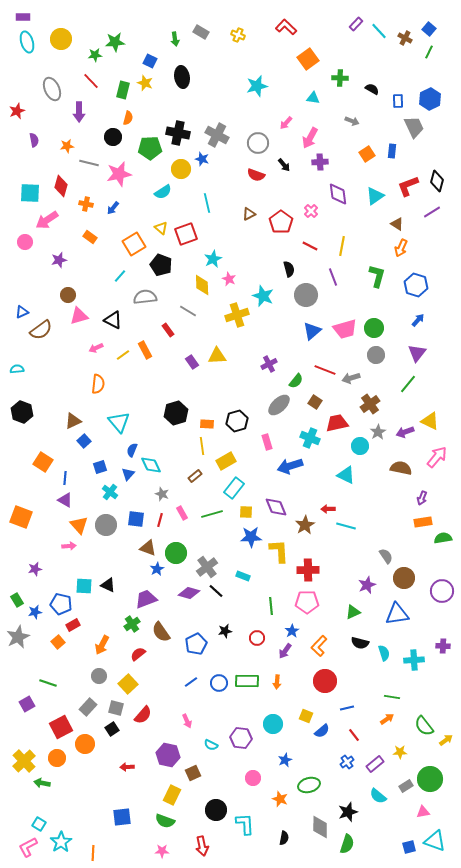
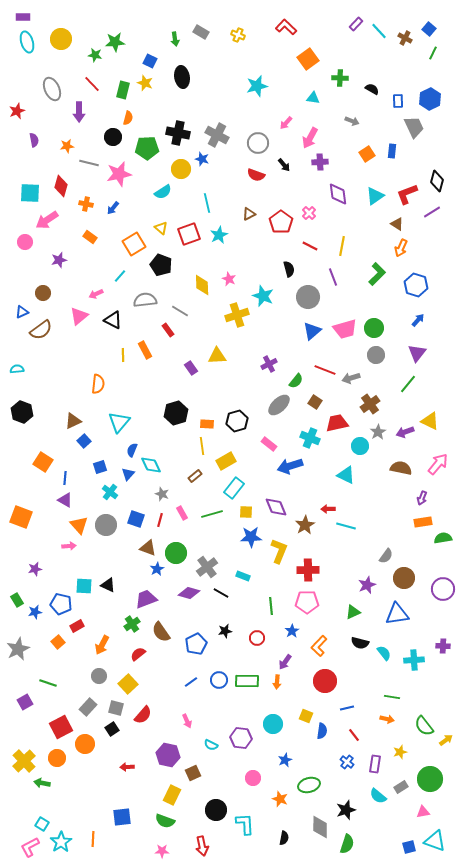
green line at (429, 52): moved 4 px right, 1 px down
green star at (95, 55): rotated 16 degrees clockwise
red line at (91, 81): moved 1 px right, 3 px down
green pentagon at (150, 148): moved 3 px left
red L-shape at (408, 186): moved 1 px left, 8 px down
pink cross at (311, 211): moved 2 px left, 2 px down
red square at (186, 234): moved 3 px right
cyan star at (213, 259): moved 6 px right, 24 px up
green L-shape at (377, 276): moved 2 px up; rotated 30 degrees clockwise
brown circle at (68, 295): moved 25 px left, 2 px up
gray circle at (306, 295): moved 2 px right, 2 px down
gray semicircle at (145, 297): moved 3 px down
gray line at (188, 311): moved 8 px left
pink triangle at (79, 316): rotated 24 degrees counterclockwise
pink arrow at (96, 348): moved 54 px up
yellow line at (123, 355): rotated 56 degrees counterclockwise
purple rectangle at (192, 362): moved 1 px left, 6 px down
cyan triangle at (119, 422): rotated 20 degrees clockwise
pink rectangle at (267, 442): moved 2 px right, 2 px down; rotated 35 degrees counterclockwise
pink arrow at (437, 457): moved 1 px right, 7 px down
blue square at (136, 519): rotated 12 degrees clockwise
yellow L-shape at (279, 551): rotated 25 degrees clockwise
gray semicircle at (386, 556): rotated 70 degrees clockwise
black line at (216, 591): moved 5 px right, 2 px down; rotated 14 degrees counterclockwise
purple circle at (442, 591): moved 1 px right, 2 px up
red rectangle at (73, 625): moved 4 px right, 1 px down
gray star at (18, 637): moved 12 px down
purple arrow at (285, 651): moved 11 px down
cyan semicircle at (384, 653): rotated 21 degrees counterclockwise
blue circle at (219, 683): moved 3 px up
purple square at (27, 704): moved 2 px left, 2 px up
orange arrow at (387, 719): rotated 48 degrees clockwise
blue semicircle at (322, 731): rotated 42 degrees counterclockwise
yellow star at (400, 752): rotated 16 degrees counterclockwise
blue cross at (347, 762): rotated 16 degrees counterclockwise
purple rectangle at (375, 764): rotated 42 degrees counterclockwise
gray rectangle at (406, 786): moved 5 px left, 1 px down
black star at (348, 812): moved 2 px left, 2 px up
cyan square at (39, 824): moved 3 px right
pink L-shape at (28, 847): moved 2 px right
orange line at (93, 853): moved 14 px up
